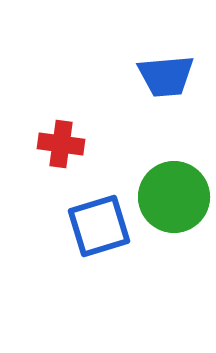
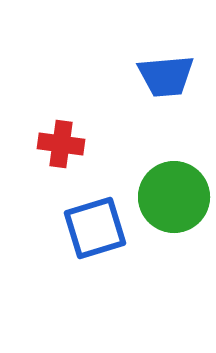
blue square: moved 4 px left, 2 px down
